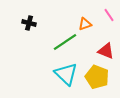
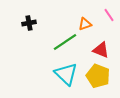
black cross: rotated 24 degrees counterclockwise
red triangle: moved 5 px left, 1 px up
yellow pentagon: moved 1 px right, 1 px up
